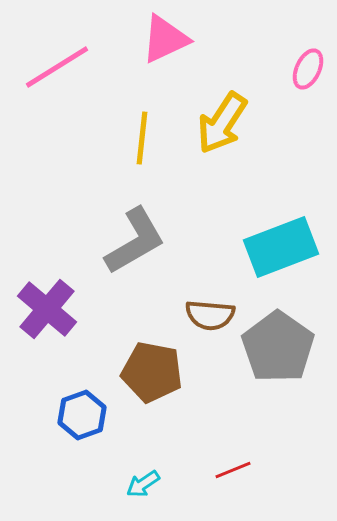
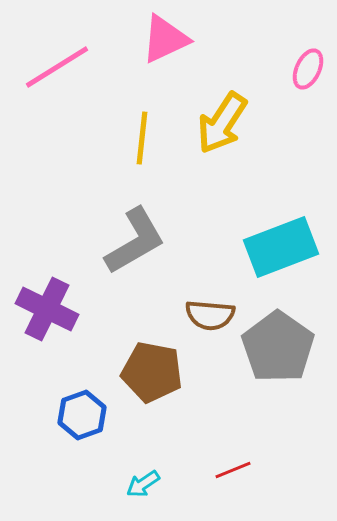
purple cross: rotated 14 degrees counterclockwise
